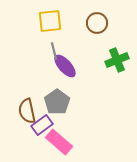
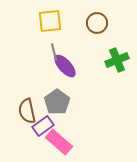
gray line: moved 1 px down
purple rectangle: moved 1 px right, 1 px down
